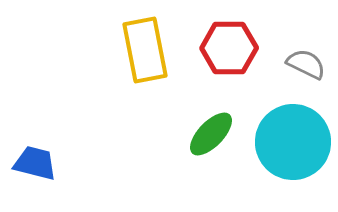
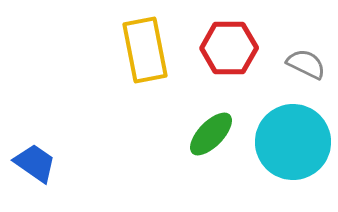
blue trapezoid: rotated 21 degrees clockwise
